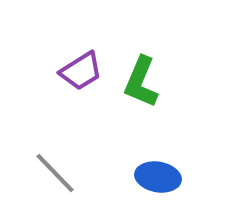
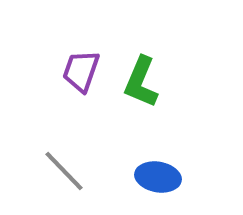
purple trapezoid: rotated 141 degrees clockwise
gray line: moved 9 px right, 2 px up
